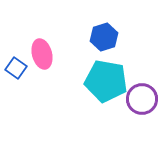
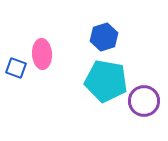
pink ellipse: rotated 12 degrees clockwise
blue square: rotated 15 degrees counterclockwise
purple circle: moved 2 px right, 2 px down
